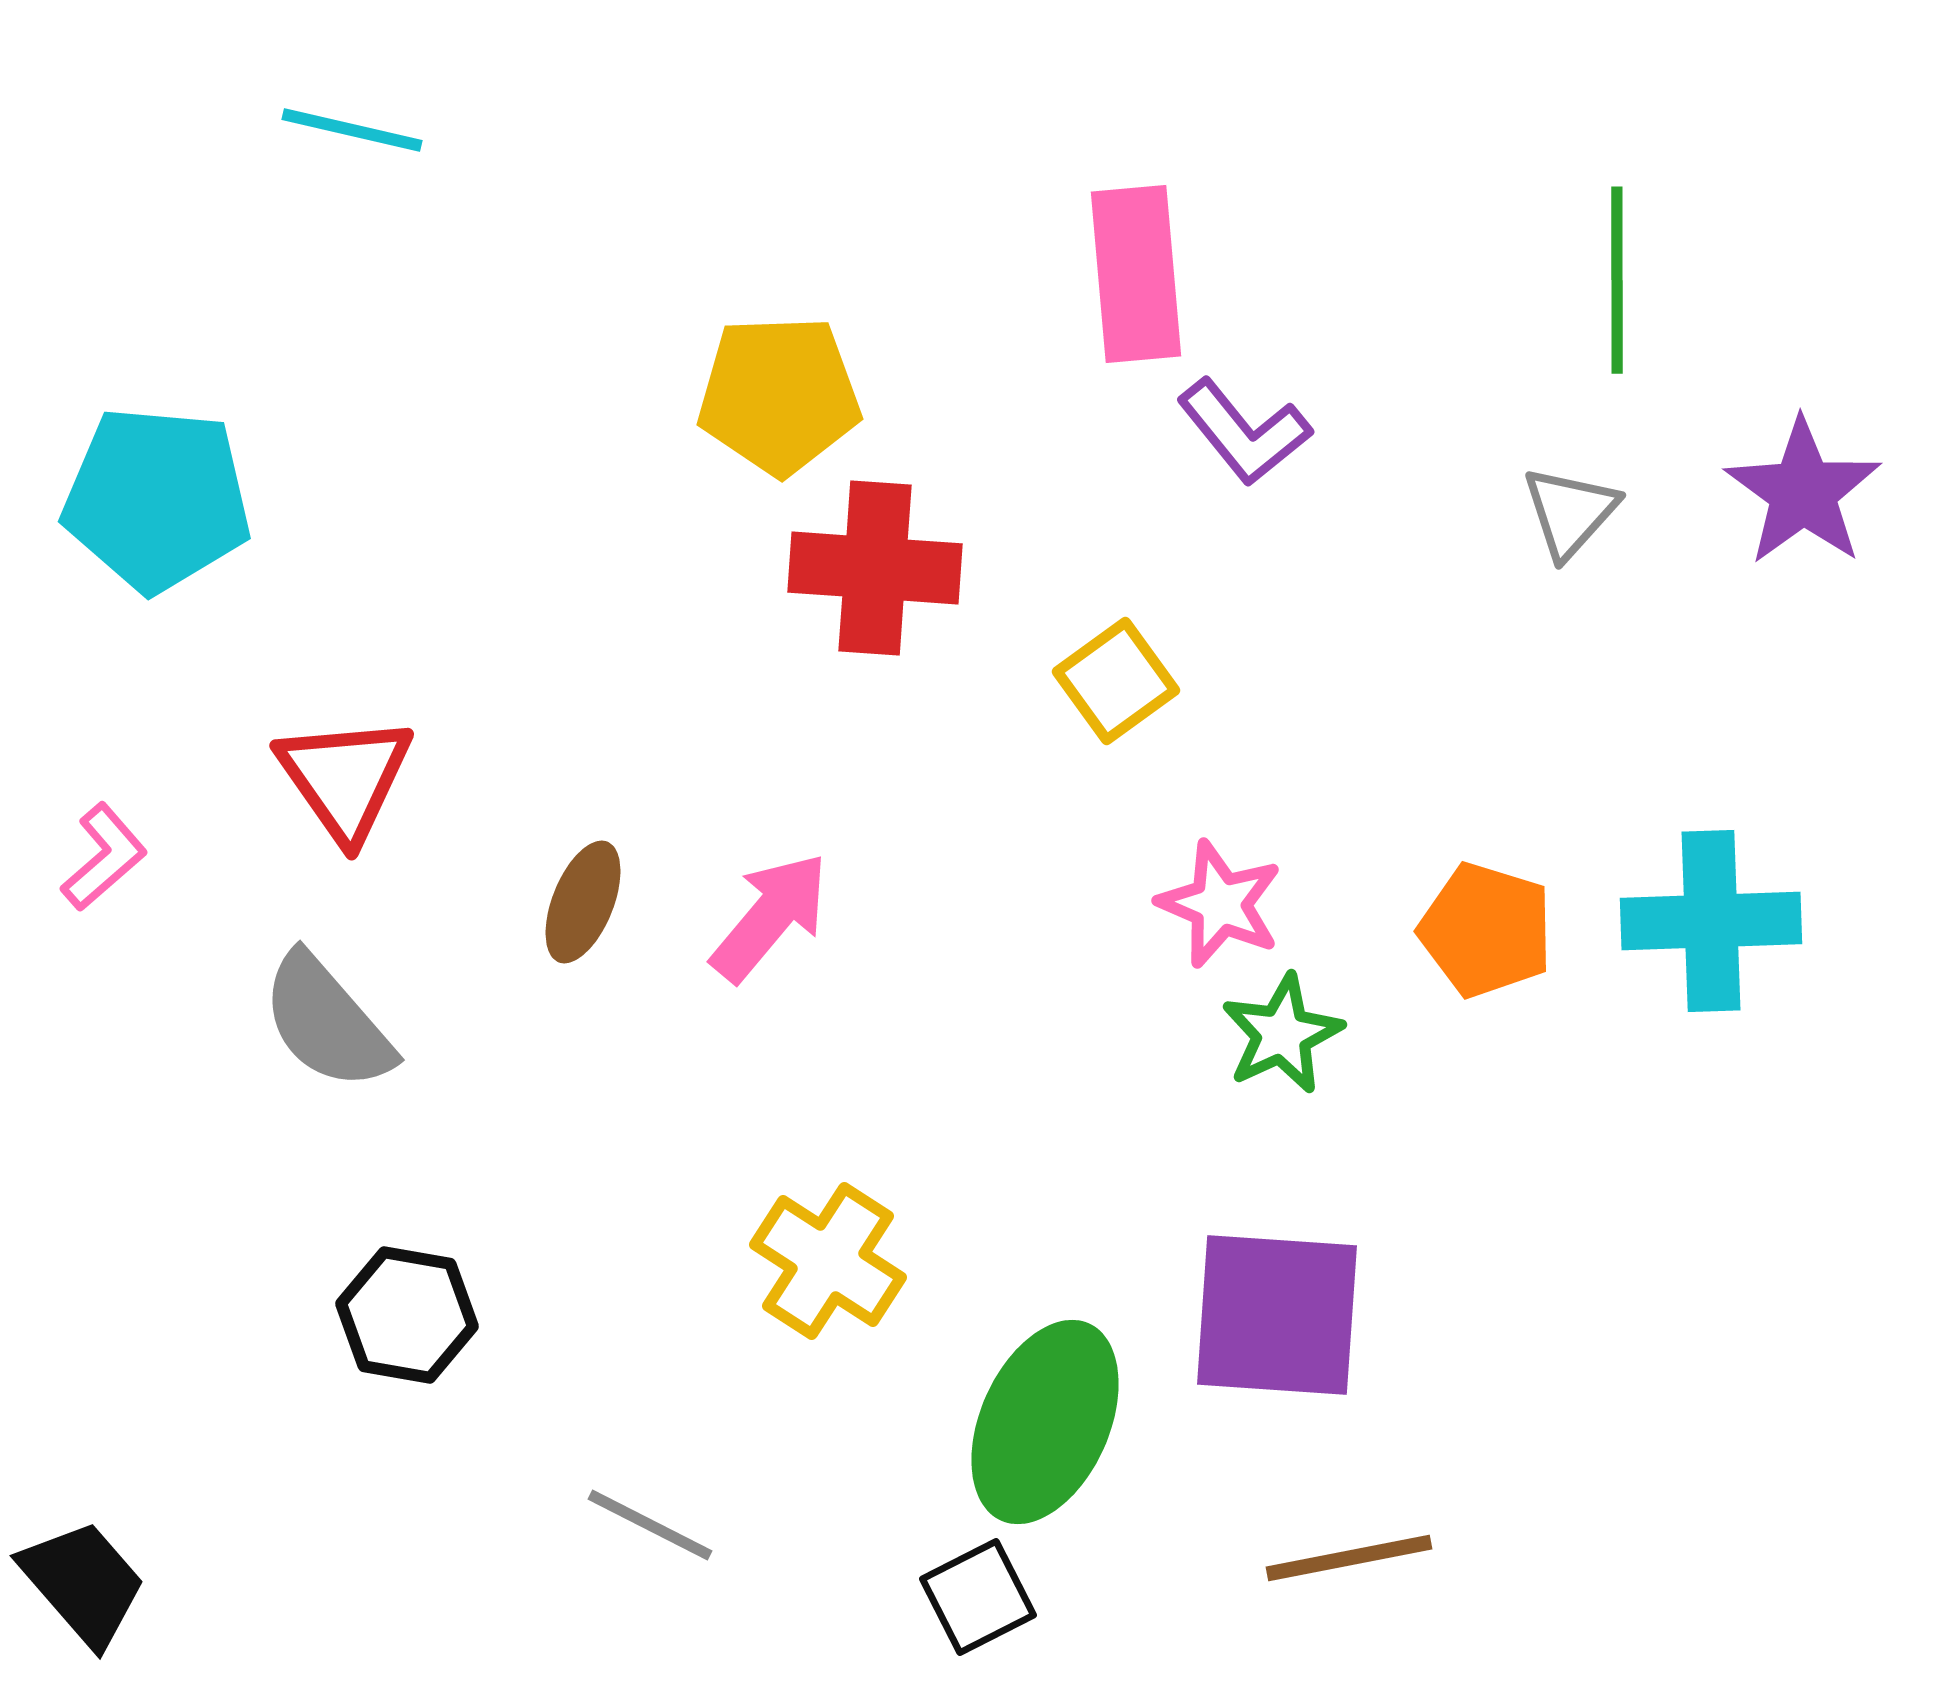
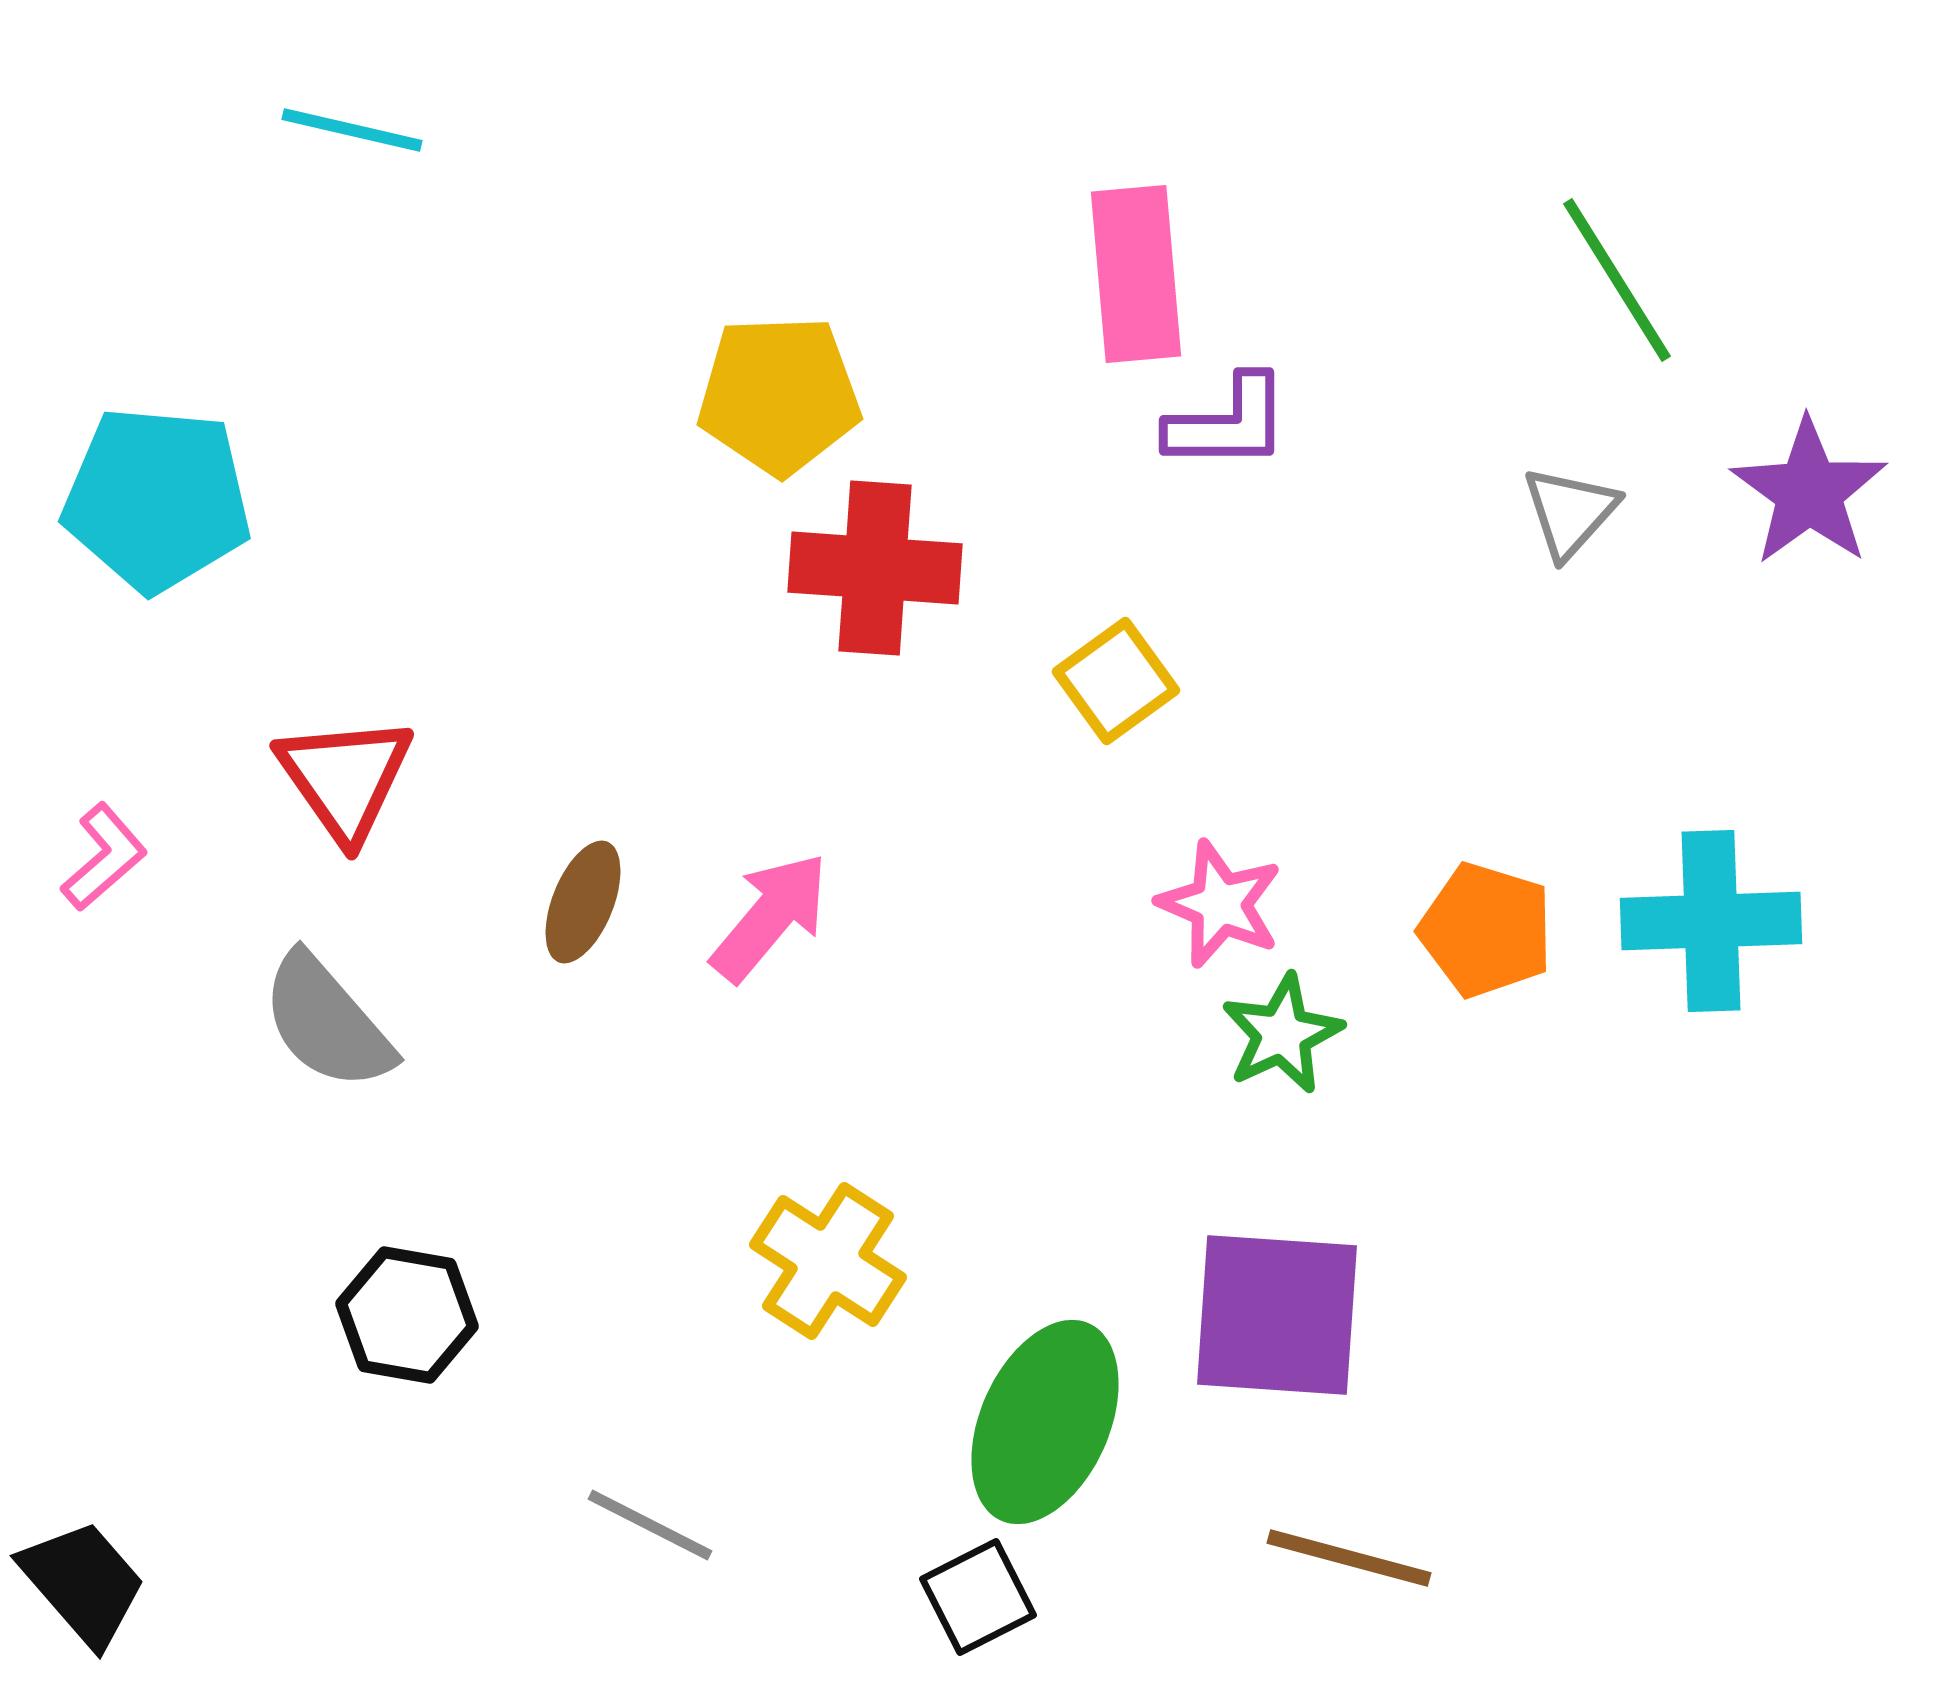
green line: rotated 32 degrees counterclockwise
purple L-shape: moved 16 px left, 9 px up; rotated 51 degrees counterclockwise
purple star: moved 6 px right
brown line: rotated 26 degrees clockwise
